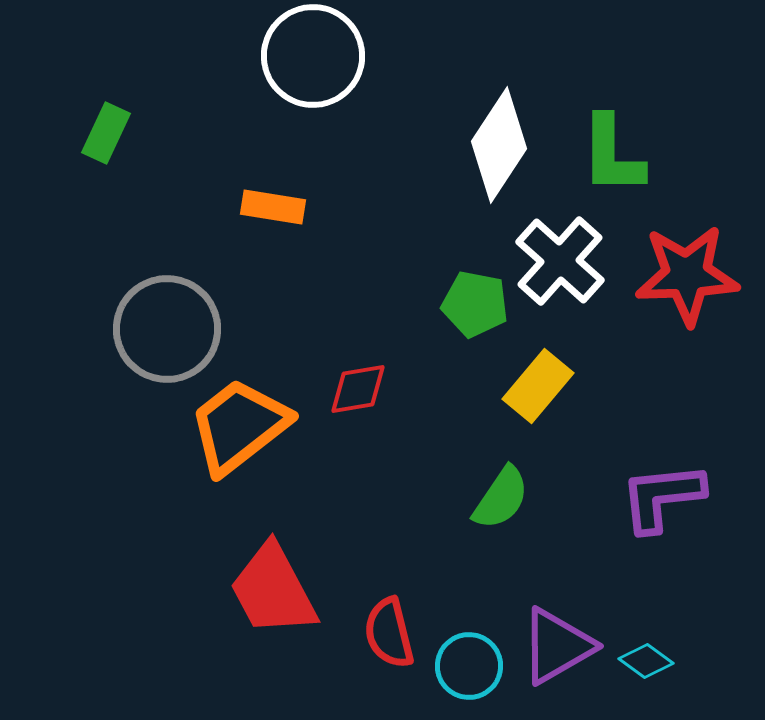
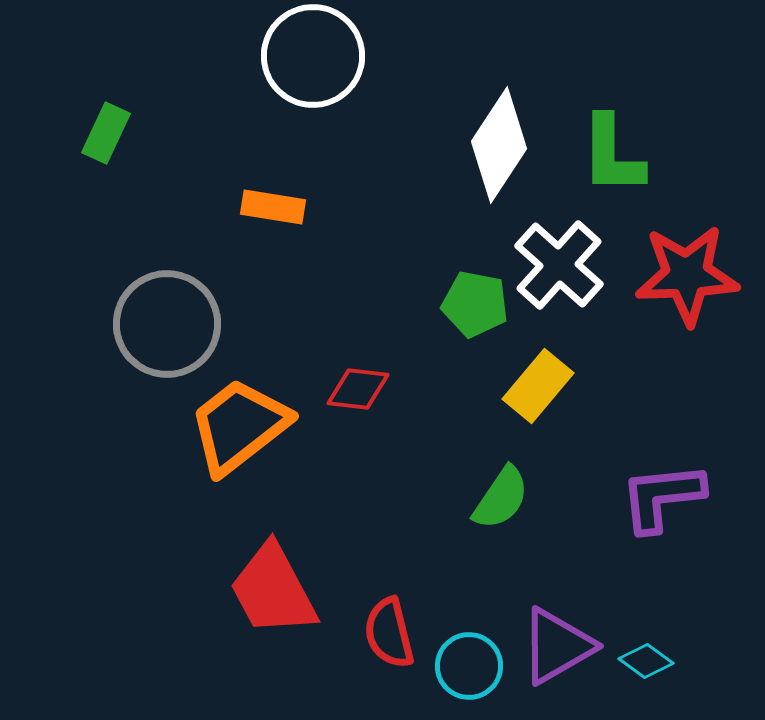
white cross: moved 1 px left, 4 px down
gray circle: moved 5 px up
red diamond: rotated 16 degrees clockwise
